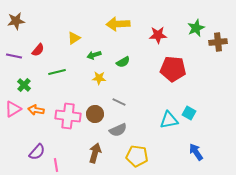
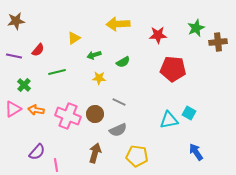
pink cross: rotated 15 degrees clockwise
